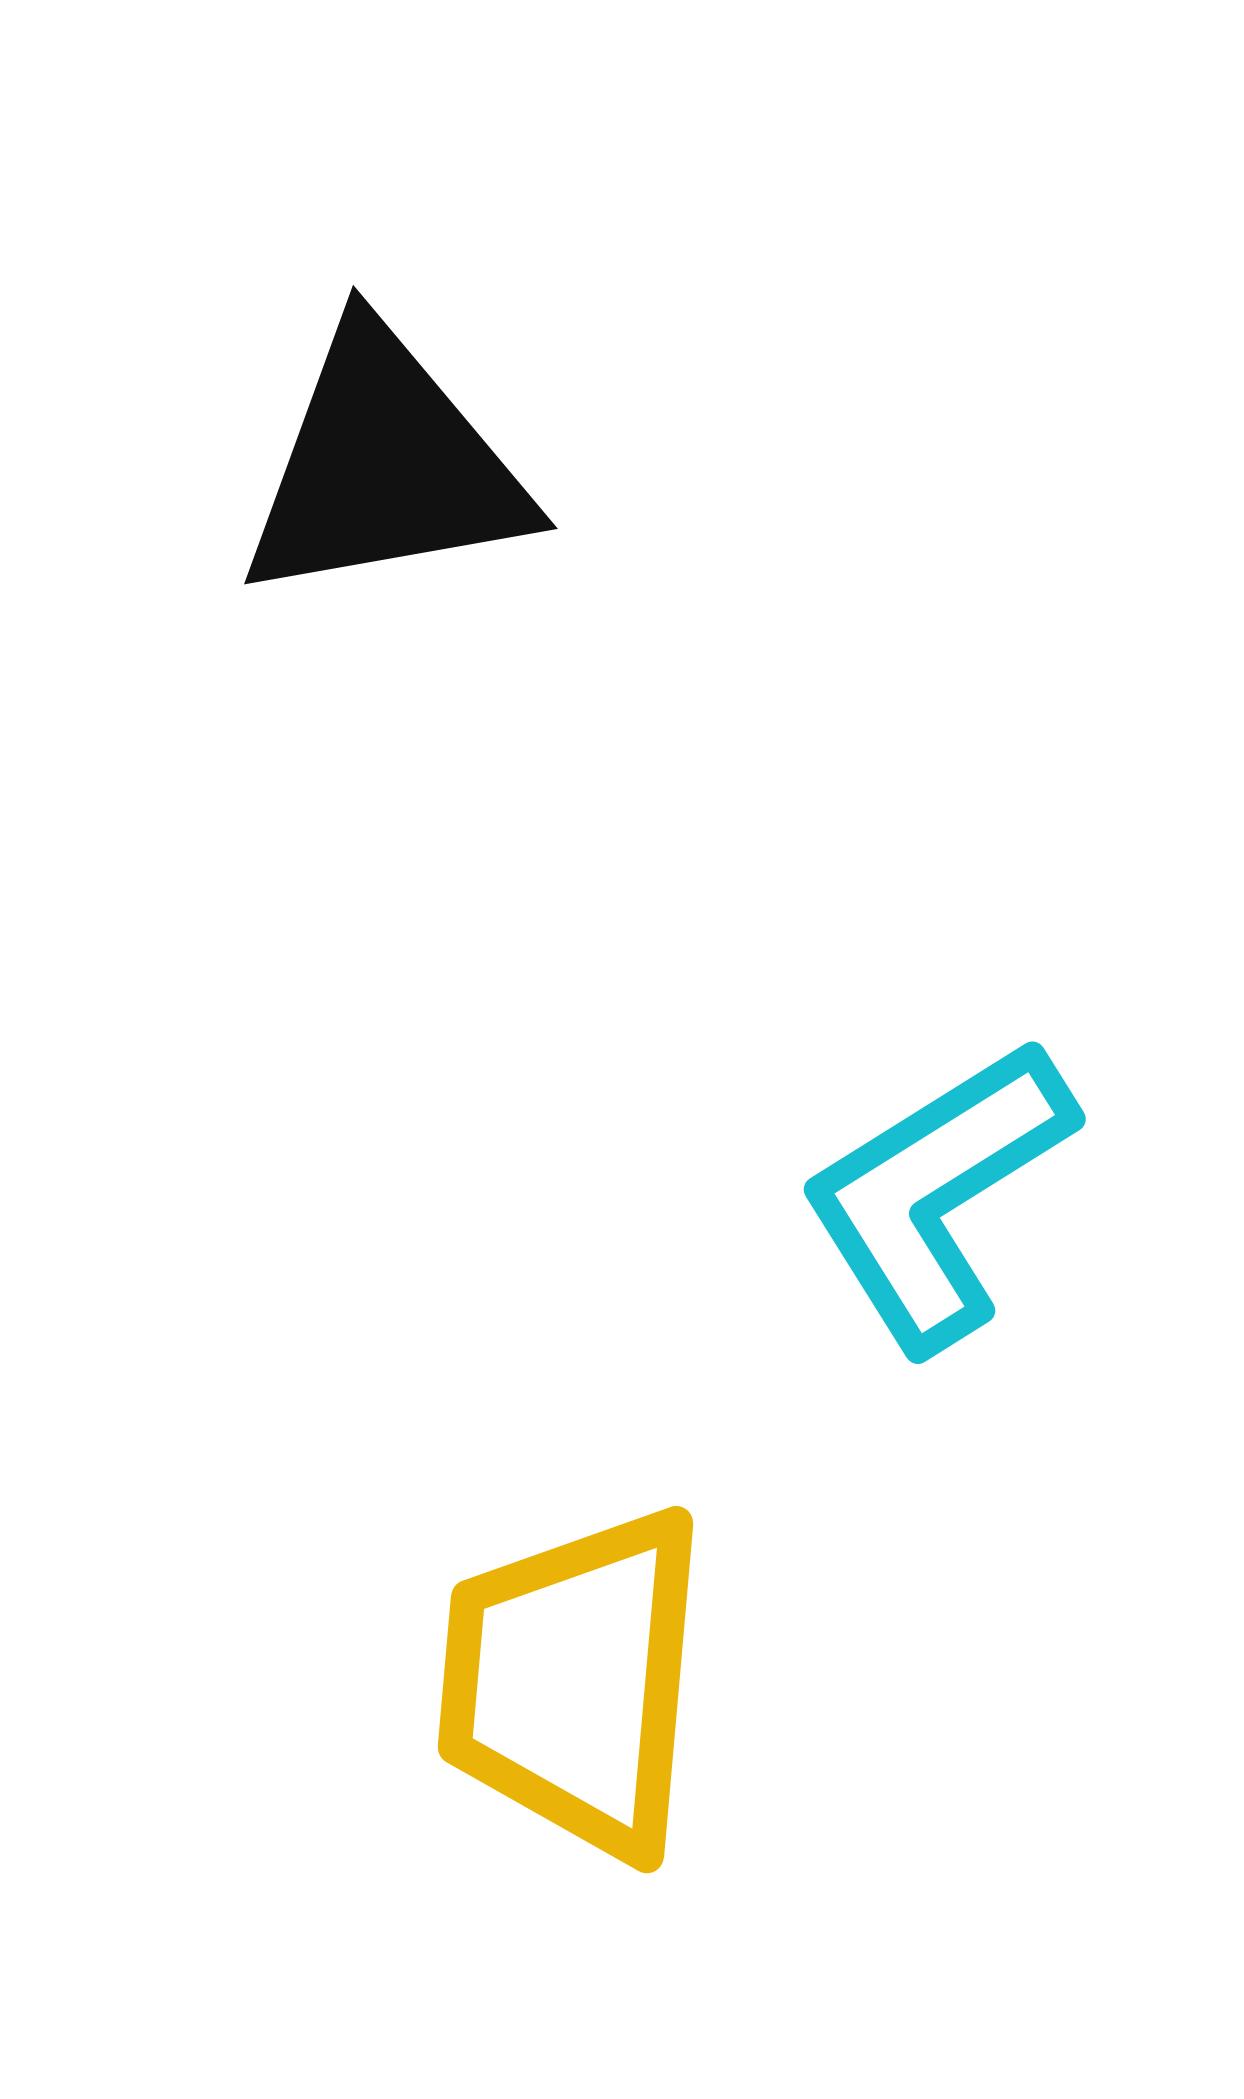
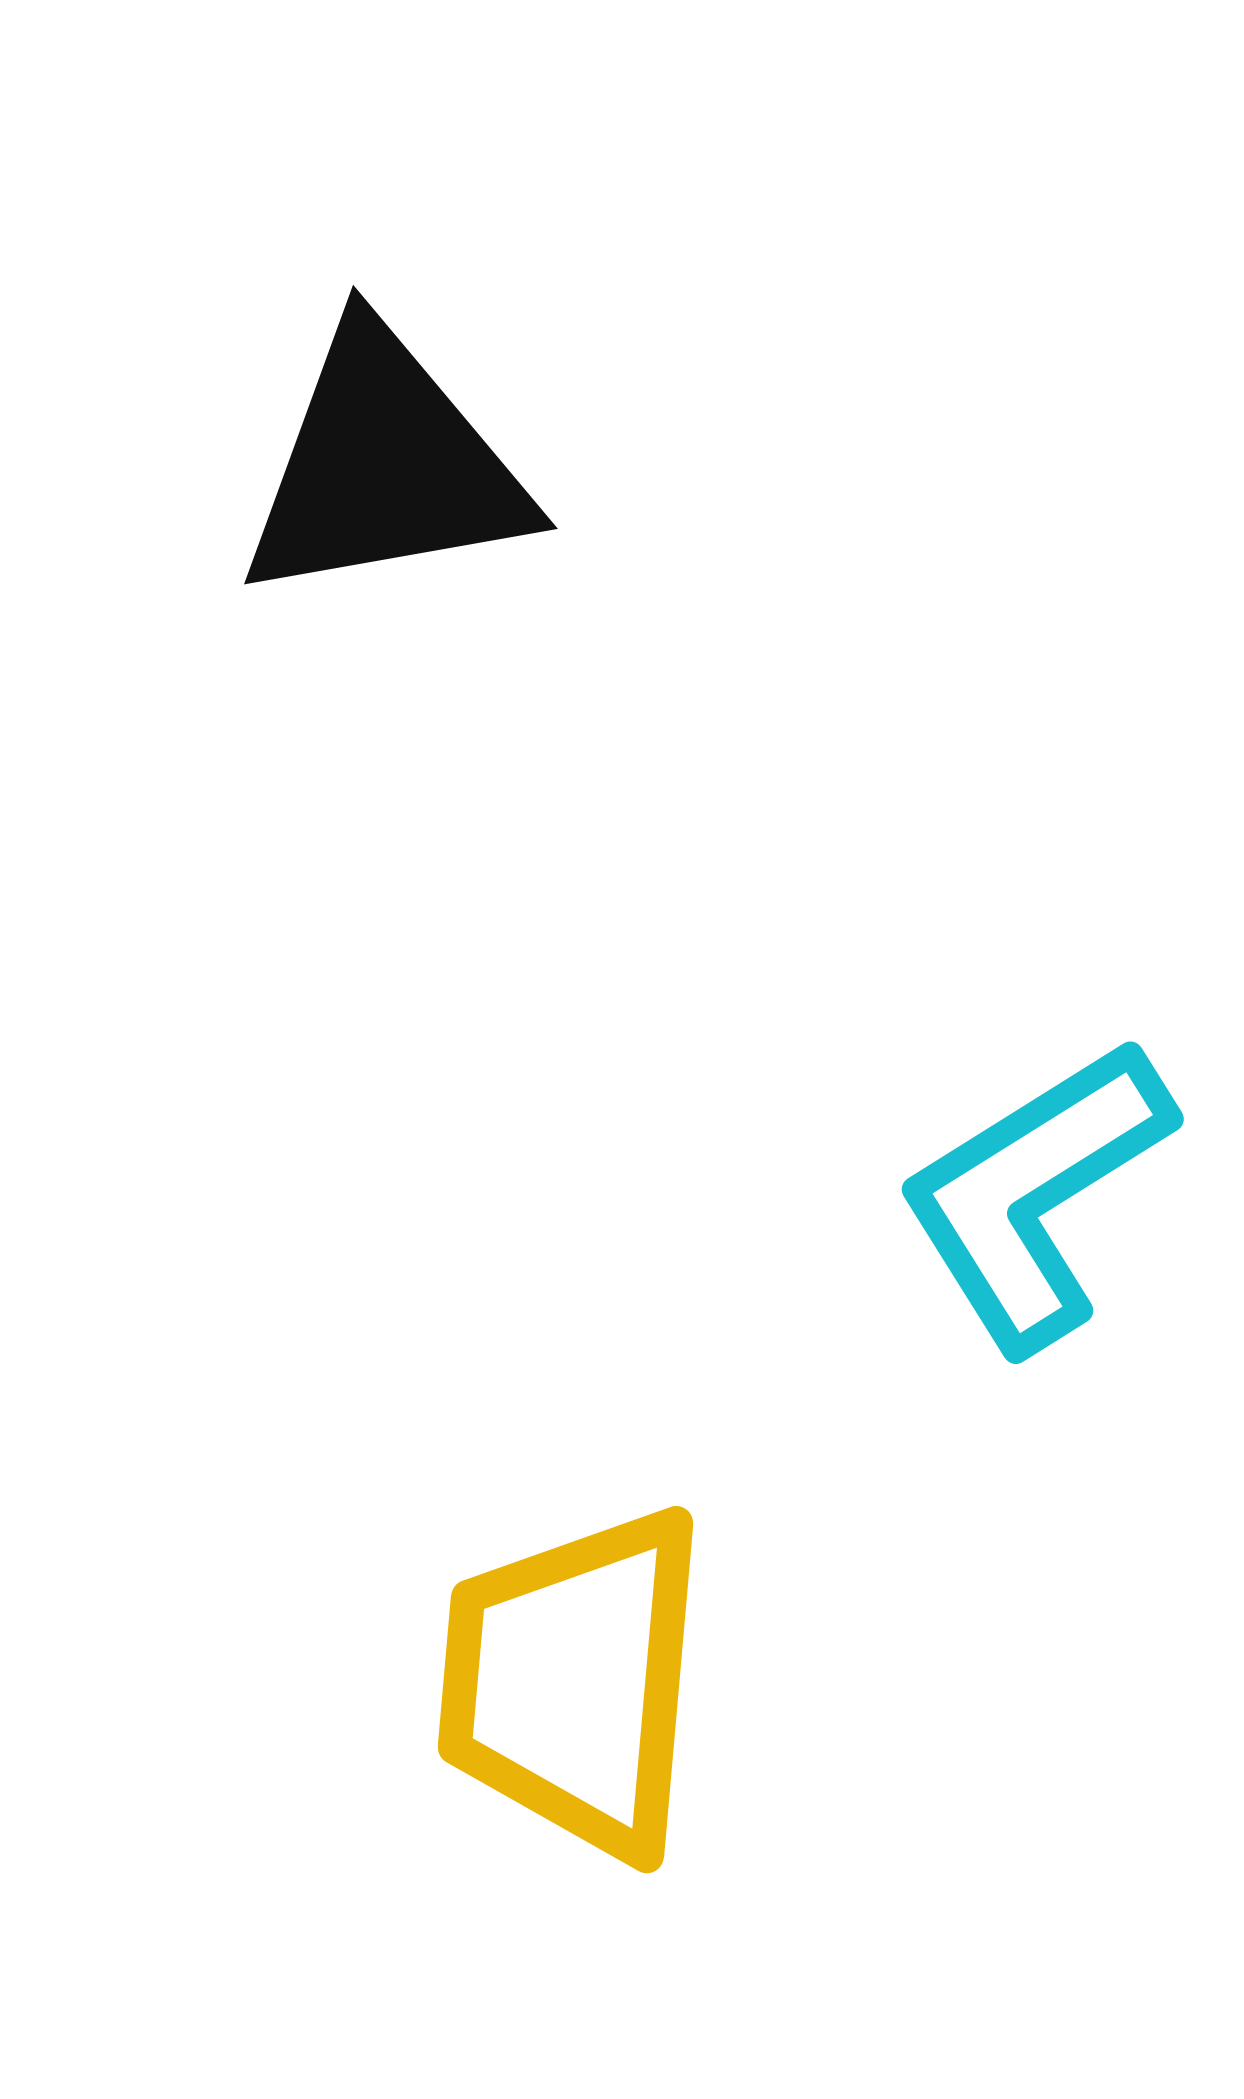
cyan L-shape: moved 98 px right
